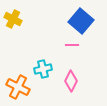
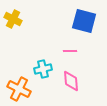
blue square: moved 3 px right; rotated 25 degrees counterclockwise
pink line: moved 2 px left, 6 px down
pink diamond: rotated 30 degrees counterclockwise
orange cross: moved 1 px right, 2 px down
